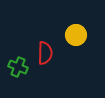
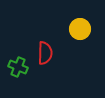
yellow circle: moved 4 px right, 6 px up
